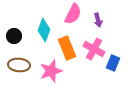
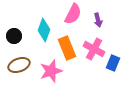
brown ellipse: rotated 25 degrees counterclockwise
